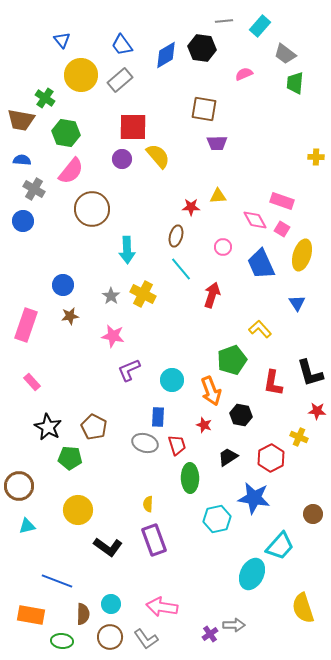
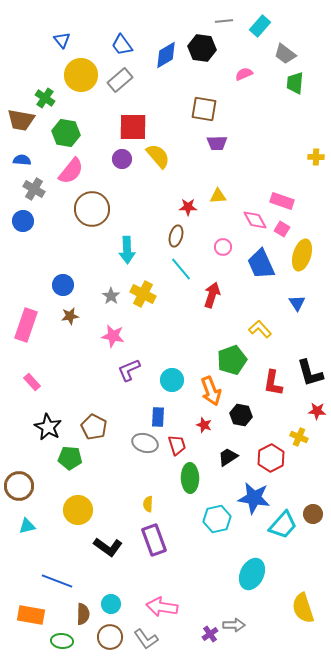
red star at (191, 207): moved 3 px left
cyan trapezoid at (280, 546): moved 3 px right, 21 px up
